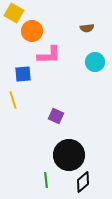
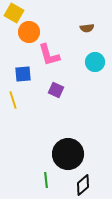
orange circle: moved 3 px left, 1 px down
pink L-shape: rotated 75 degrees clockwise
purple square: moved 26 px up
black circle: moved 1 px left, 1 px up
black diamond: moved 3 px down
